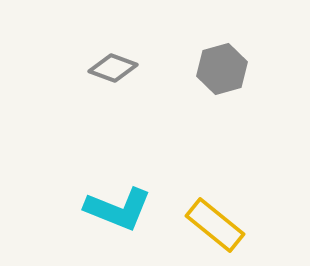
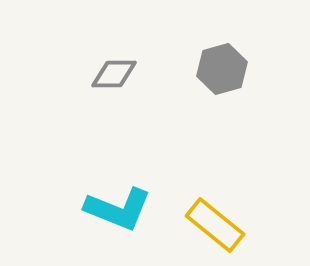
gray diamond: moved 1 px right, 6 px down; rotated 21 degrees counterclockwise
